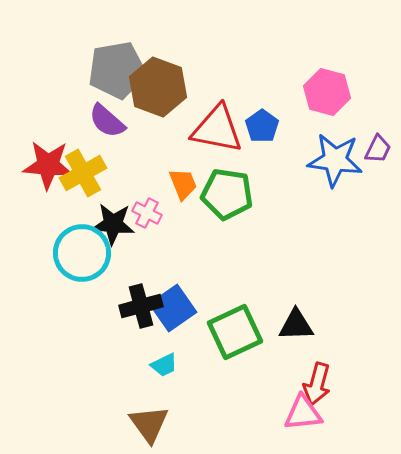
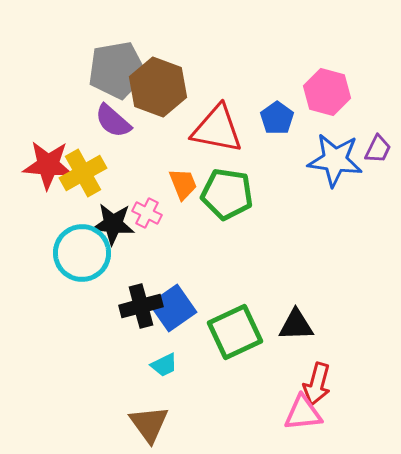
purple semicircle: moved 6 px right
blue pentagon: moved 15 px right, 8 px up
